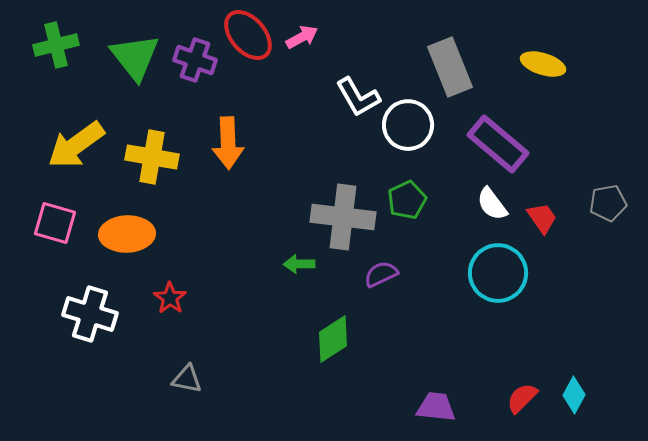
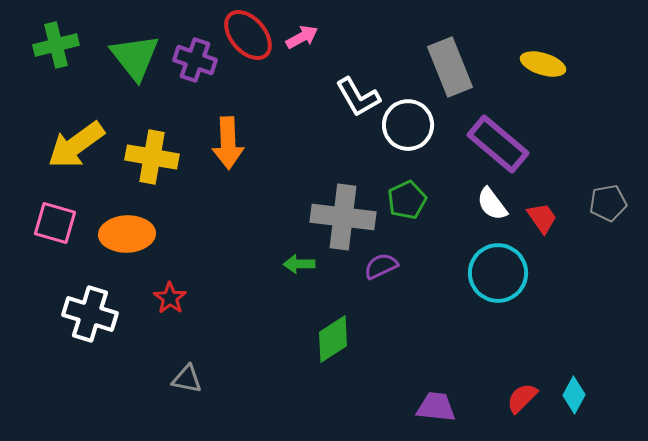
purple semicircle: moved 8 px up
